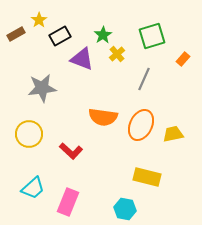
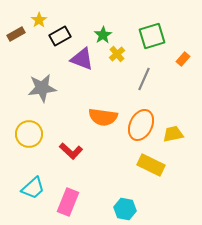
yellow rectangle: moved 4 px right, 12 px up; rotated 12 degrees clockwise
